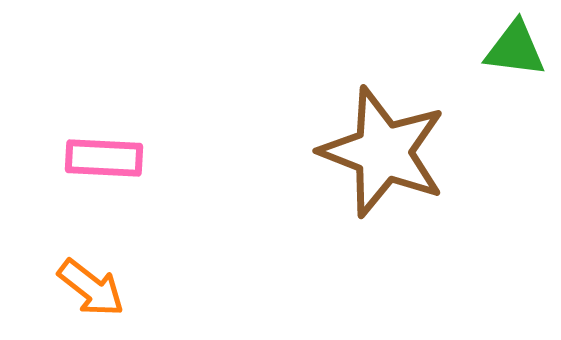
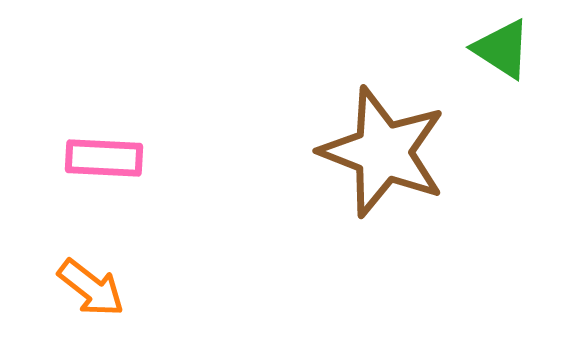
green triangle: moved 13 px left; rotated 26 degrees clockwise
